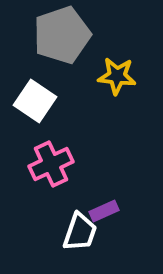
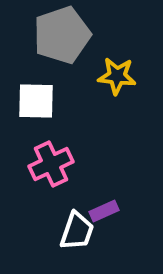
white square: moved 1 px right; rotated 33 degrees counterclockwise
white trapezoid: moved 3 px left, 1 px up
